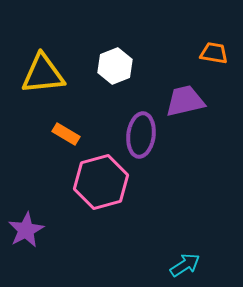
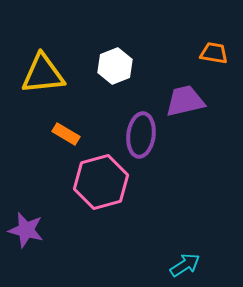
purple star: rotated 30 degrees counterclockwise
